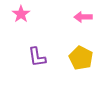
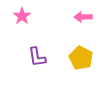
pink star: moved 1 px right, 2 px down
